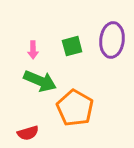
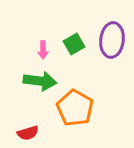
green square: moved 2 px right, 2 px up; rotated 15 degrees counterclockwise
pink arrow: moved 10 px right
green arrow: rotated 16 degrees counterclockwise
